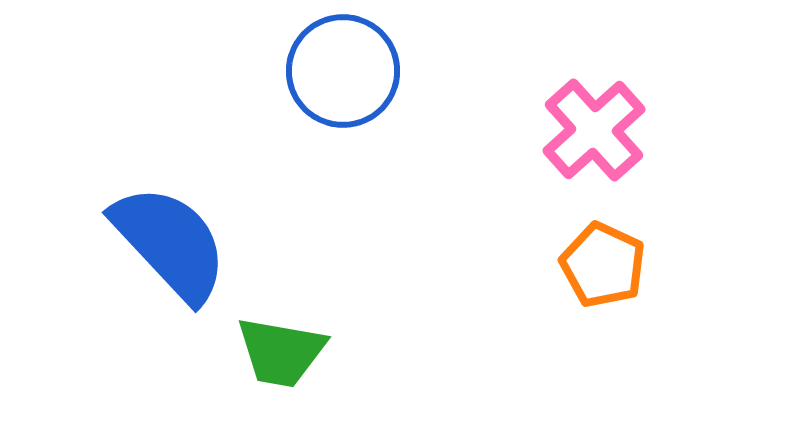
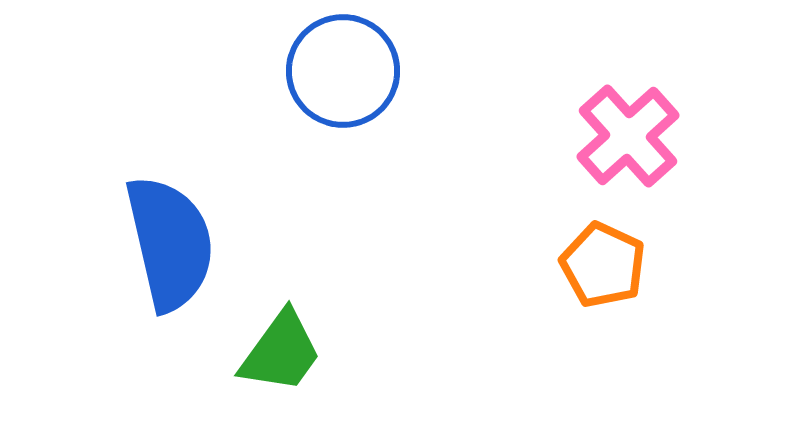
pink cross: moved 34 px right, 6 px down
blue semicircle: rotated 30 degrees clockwise
green trapezoid: rotated 64 degrees counterclockwise
